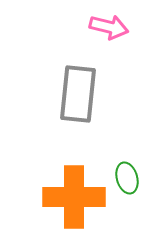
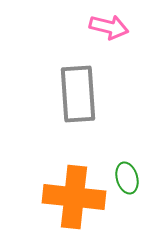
gray rectangle: rotated 10 degrees counterclockwise
orange cross: rotated 6 degrees clockwise
